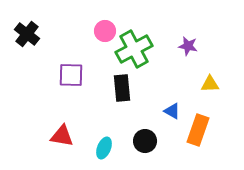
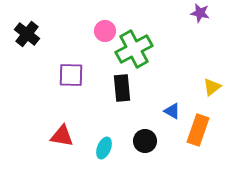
purple star: moved 12 px right, 33 px up
yellow triangle: moved 2 px right, 3 px down; rotated 36 degrees counterclockwise
